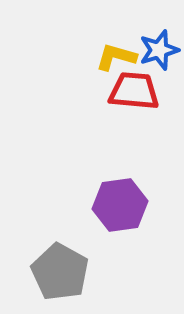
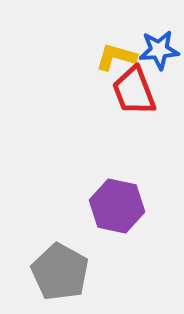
blue star: rotated 12 degrees clockwise
red trapezoid: rotated 116 degrees counterclockwise
purple hexagon: moved 3 px left, 1 px down; rotated 20 degrees clockwise
